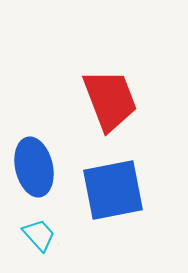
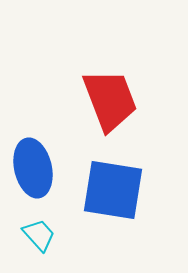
blue ellipse: moved 1 px left, 1 px down
blue square: rotated 20 degrees clockwise
